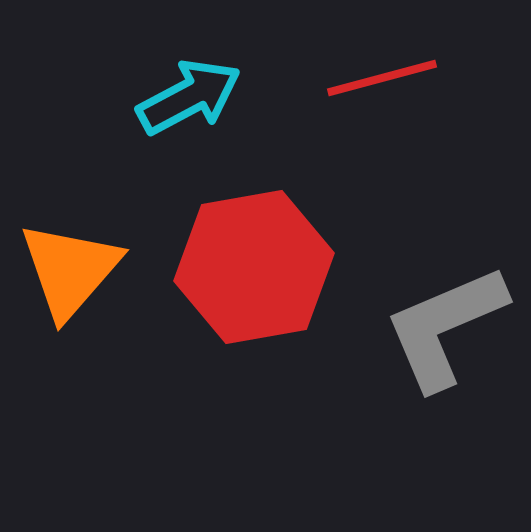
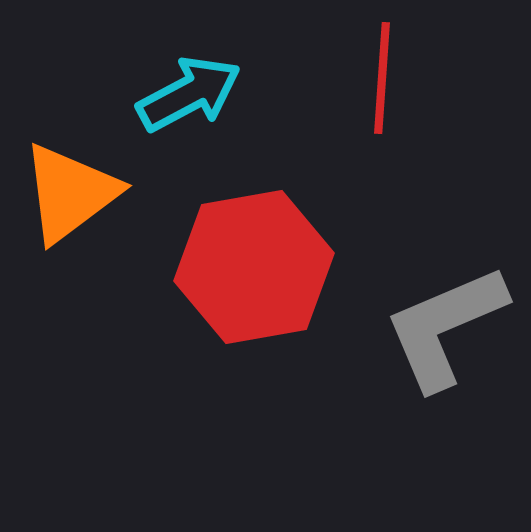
red line: rotated 71 degrees counterclockwise
cyan arrow: moved 3 px up
orange triangle: moved 77 px up; rotated 12 degrees clockwise
